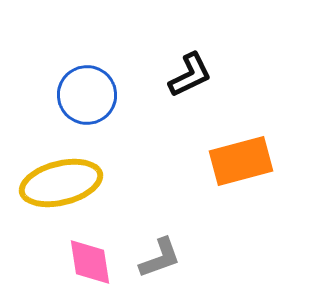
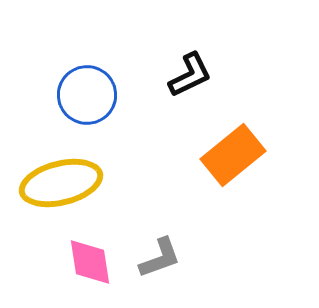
orange rectangle: moved 8 px left, 6 px up; rotated 24 degrees counterclockwise
